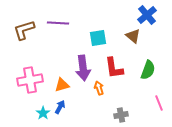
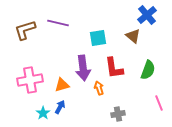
purple line: rotated 10 degrees clockwise
brown L-shape: moved 1 px right
gray cross: moved 3 px left, 1 px up
